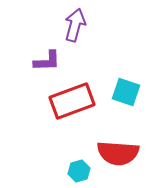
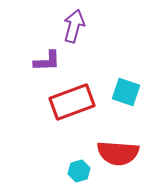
purple arrow: moved 1 px left, 1 px down
red rectangle: moved 1 px down
